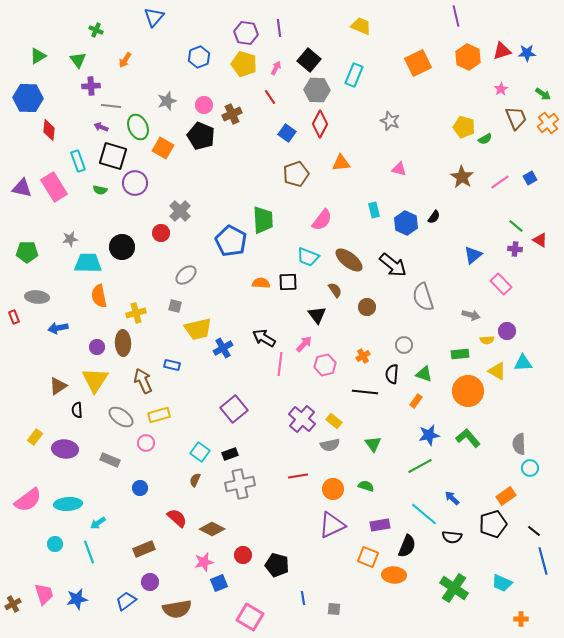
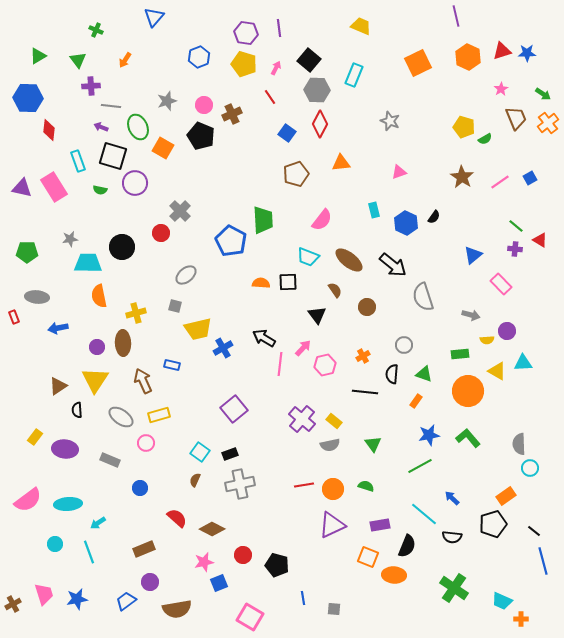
pink triangle at (399, 169): moved 3 px down; rotated 35 degrees counterclockwise
pink arrow at (304, 344): moved 1 px left, 4 px down
red line at (298, 476): moved 6 px right, 9 px down
cyan trapezoid at (502, 583): moved 18 px down
